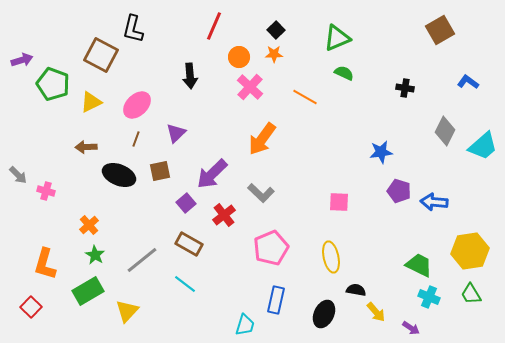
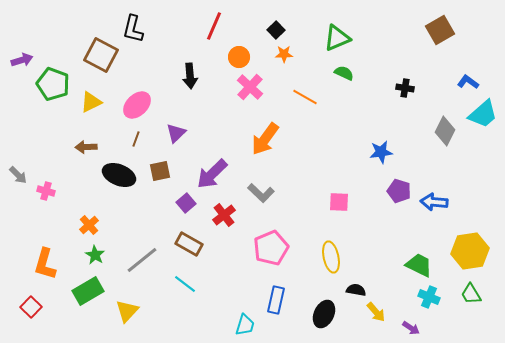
orange star at (274, 54): moved 10 px right
orange arrow at (262, 139): moved 3 px right
cyan trapezoid at (483, 146): moved 32 px up
